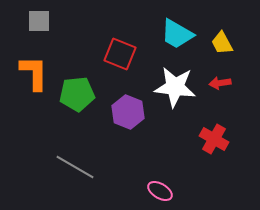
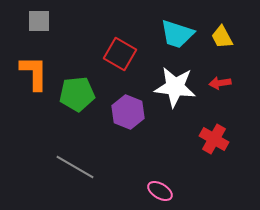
cyan trapezoid: rotated 12 degrees counterclockwise
yellow trapezoid: moved 6 px up
red square: rotated 8 degrees clockwise
